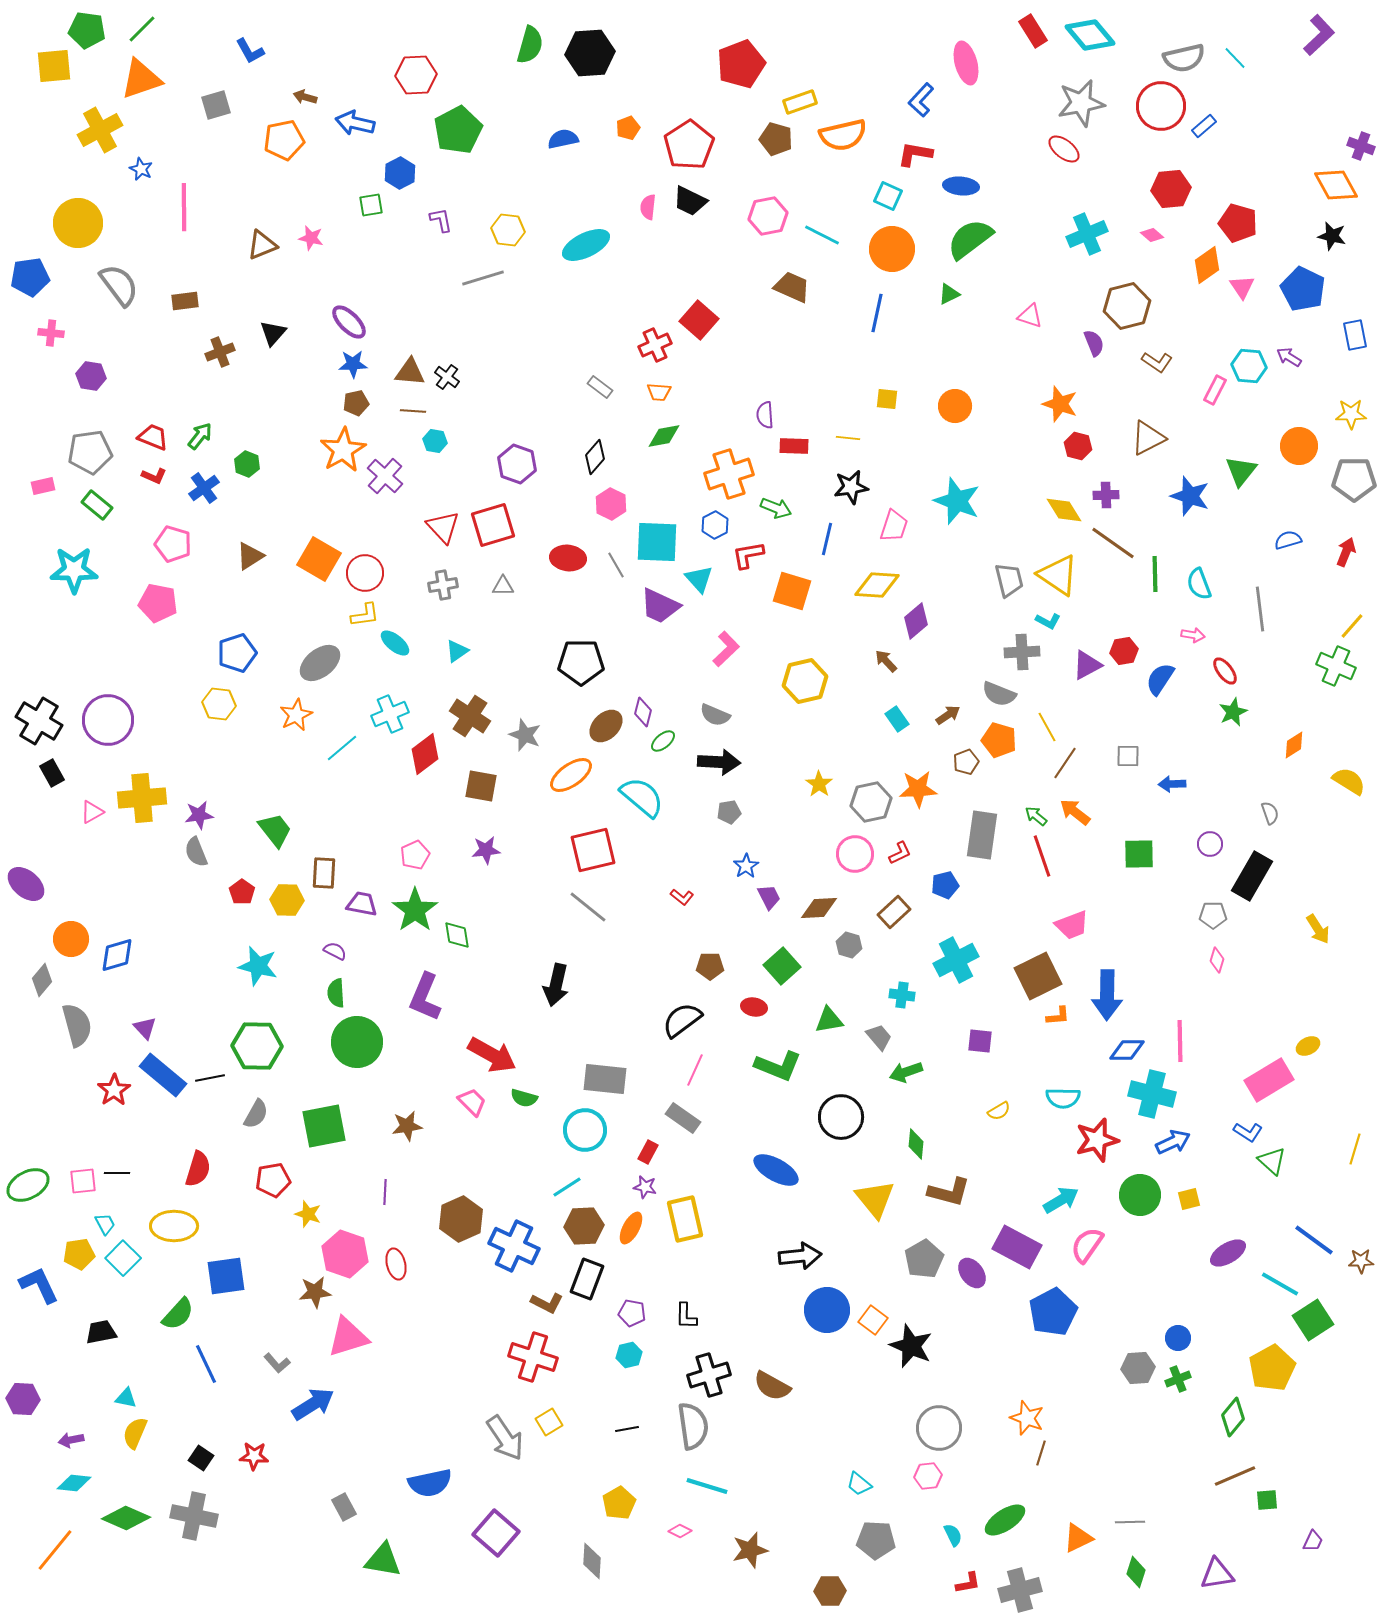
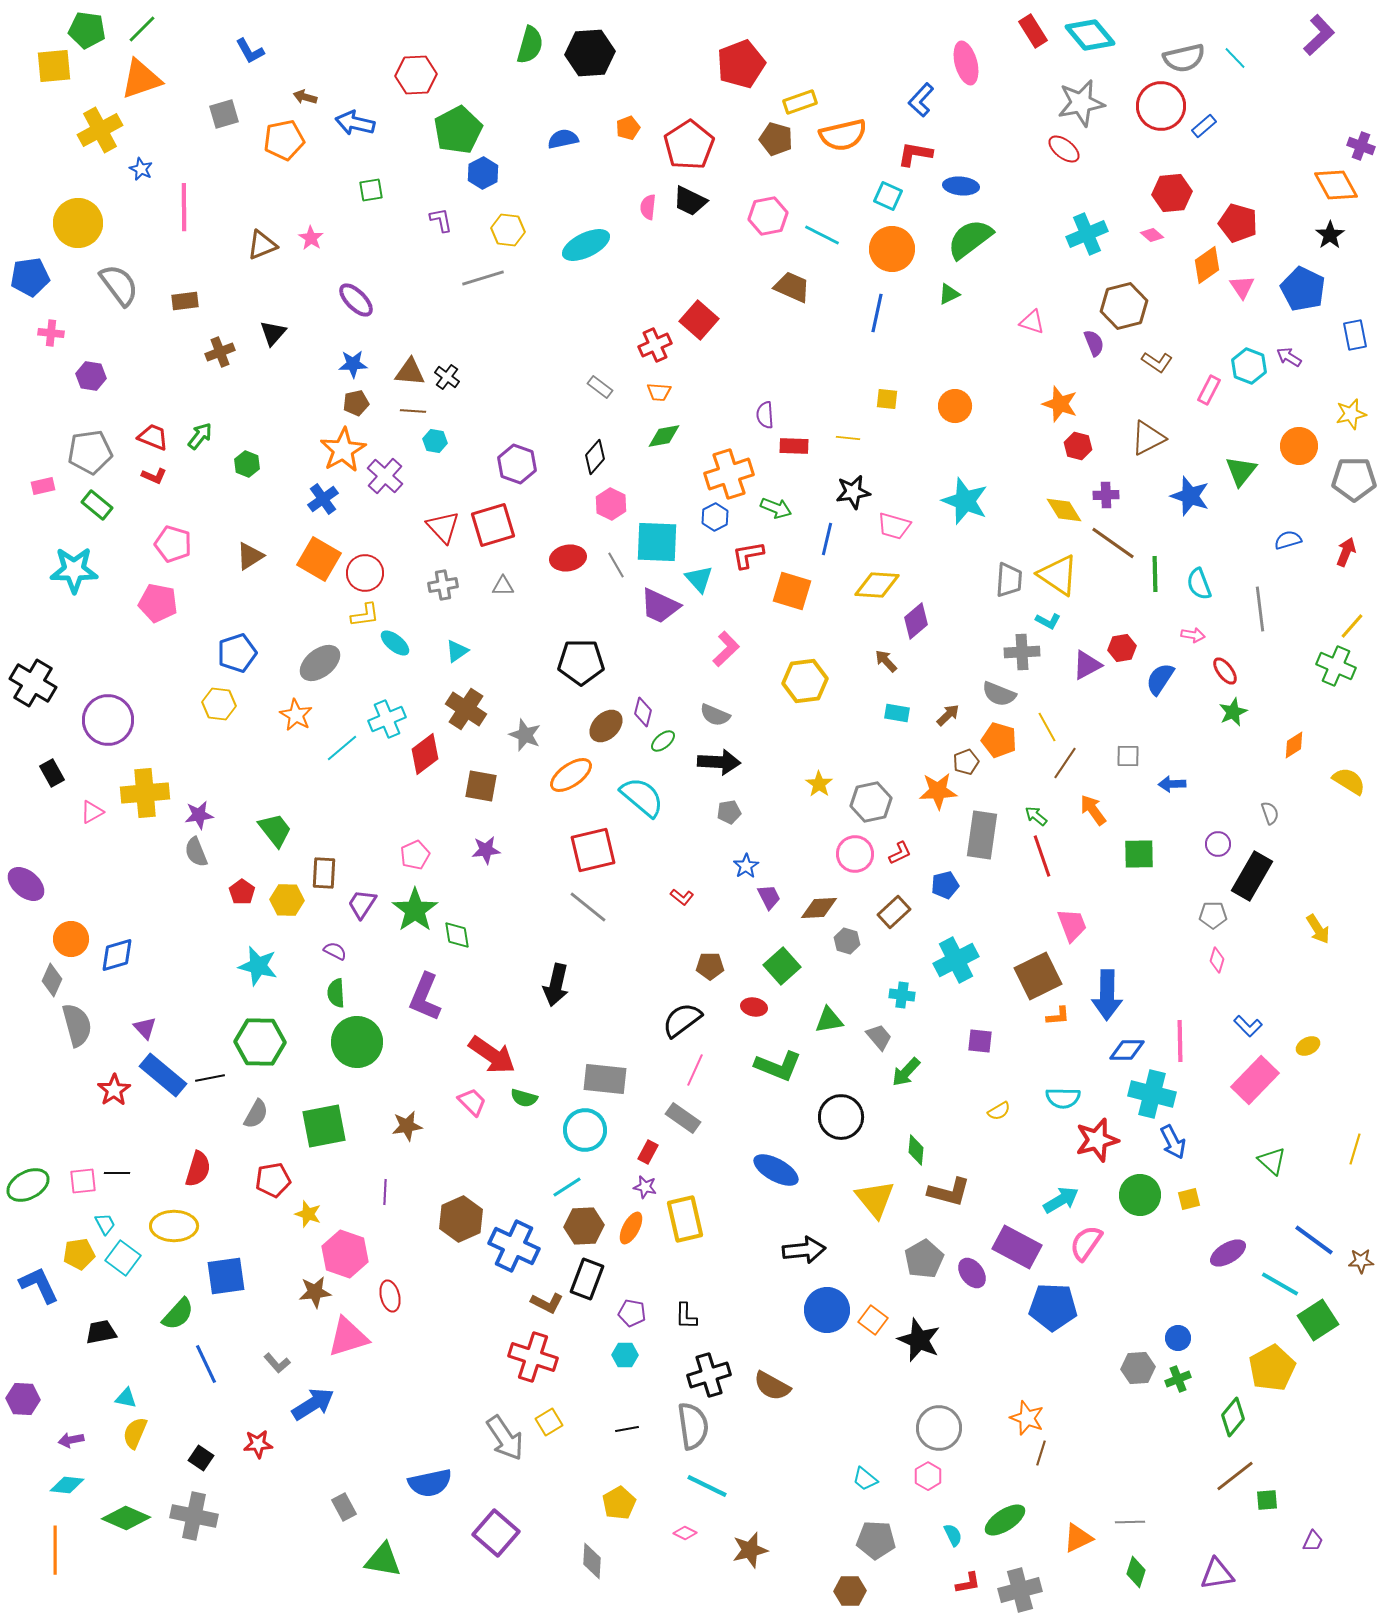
gray square at (216, 105): moved 8 px right, 9 px down
blue hexagon at (400, 173): moved 83 px right
red hexagon at (1171, 189): moved 1 px right, 4 px down
green square at (371, 205): moved 15 px up
black star at (1332, 236): moved 2 px left, 1 px up; rotated 24 degrees clockwise
pink star at (311, 238): rotated 20 degrees clockwise
brown hexagon at (1127, 306): moved 3 px left
pink triangle at (1030, 316): moved 2 px right, 6 px down
purple ellipse at (349, 322): moved 7 px right, 22 px up
cyan hexagon at (1249, 366): rotated 16 degrees clockwise
pink rectangle at (1215, 390): moved 6 px left
yellow star at (1351, 414): rotated 12 degrees counterclockwise
black star at (851, 487): moved 2 px right, 5 px down
blue cross at (204, 488): moved 119 px right, 11 px down
cyan star at (957, 501): moved 8 px right
blue hexagon at (715, 525): moved 8 px up
pink trapezoid at (894, 526): rotated 88 degrees clockwise
red ellipse at (568, 558): rotated 16 degrees counterclockwise
gray trapezoid at (1009, 580): rotated 18 degrees clockwise
red hexagon at (1124, 651): moved 2 px left, 3 px up
yellow hexagon at (805, 681): rotated 6 degrees clockwise
cyan cross at (390, 714): moved 3 px left, 5 px down
orange star at (296, 715): rotated 16 degrees counterclockwise
brown arrow at (948, 715): rotated 10 degrees counterclockwise
brown cross at (470, 716): moved 4 px left, 7 px up
cyan rectangle at (897, 719): moved 6 px up; rotated 45 degrees counterclockwise
black cross at (39, 721): moved 6 px left, 38 px up
orange star at (918, 789): moved 20 px right, 2 px down
yellow cross at (142, 798): moved 3 px right, 5 px up
orange arrow at (1075, 812): moved 18 px right, 2 px up; rotated 16 degrees clockwise
purple circle at (1210, 844): moved 8 px right
purple trapezoid at (362, 904): rotated 68 degrees counterclockwise
pink trapezoid at (1072, 925): rotated 90 degrees counterclockwise
gray hexagon at (849, 945): moved 2 px left, 4 px up
gray diamond at (42, 980): moved 10 px right; rotated 16 degrees counterclockwise
green hexagon at (257, 1046): moved 3 px right, 4 px up
red arrow at (492, 1055): rotated 6 degrees clockwise
green arrow at (906, 1072): rotated 28 degrees counterclockwise
pink rectangle at (1269, 1080): moved 14 px left; rotated 15 degrees counterclockwise
blue L-shape at (1248, 1132): moved 106 px up; rotated 12 degrees clockwise
blue arrow at (1173, 1142): rotated 88 degrees clockwise
green diamond at (916, 1144): moved 6 px down
pink semicircle at (1087, 1245): moved 1 px left, 2 px up
black arrow at (800, 1256): moved 4 px right, 6 px up
cyan square at (123, 1258): rotated 8 degrees counterclockwise
red ellipse at (396, 1264): moved 6 px left, 32 px down
blue pentagon at (1053, 1312): moved 5 px up; rotated 30 degrees clockwise
green square at (1313, 1320): moved 5 px right
black star at (911, 1346): moved 8 px right, 6 px up
cyan hexagon at (629, 1355): moved 4 px left; rotated 15 degrees clockwise
red star at (254, 1456): moved 4 px right, 12 px up; rotated 8 degrees counterclockwise
pink hexagon at (928, 1476): rotated 24 degrees counterclockwise
brown line at (1235, 1476): rotated 15 degrees counterclockwise
cyan diamond at (74, 1483): moved 7 px left, 2 px down
cyan trapezoid at (859, 1484): moved 6 px right, 5 px up
cyan line at (707, 1486): rotated 9 degrees clockwise
pink diamond at (680, 1531): moved 5 px right, 2 px down
orange line at (55, 1550): rotated 39 degrees counterclockwise
brown hexagon at (830, 1591): moved 20 px right
